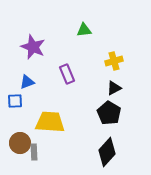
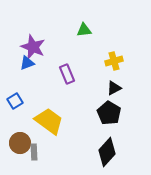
blue triangle: moved 19 px up
blue square: rotated 28 degrees counterclockwise
yellow trapezoid: moved 1 px left, 1 px up; rotated 32 degrees clockwise
